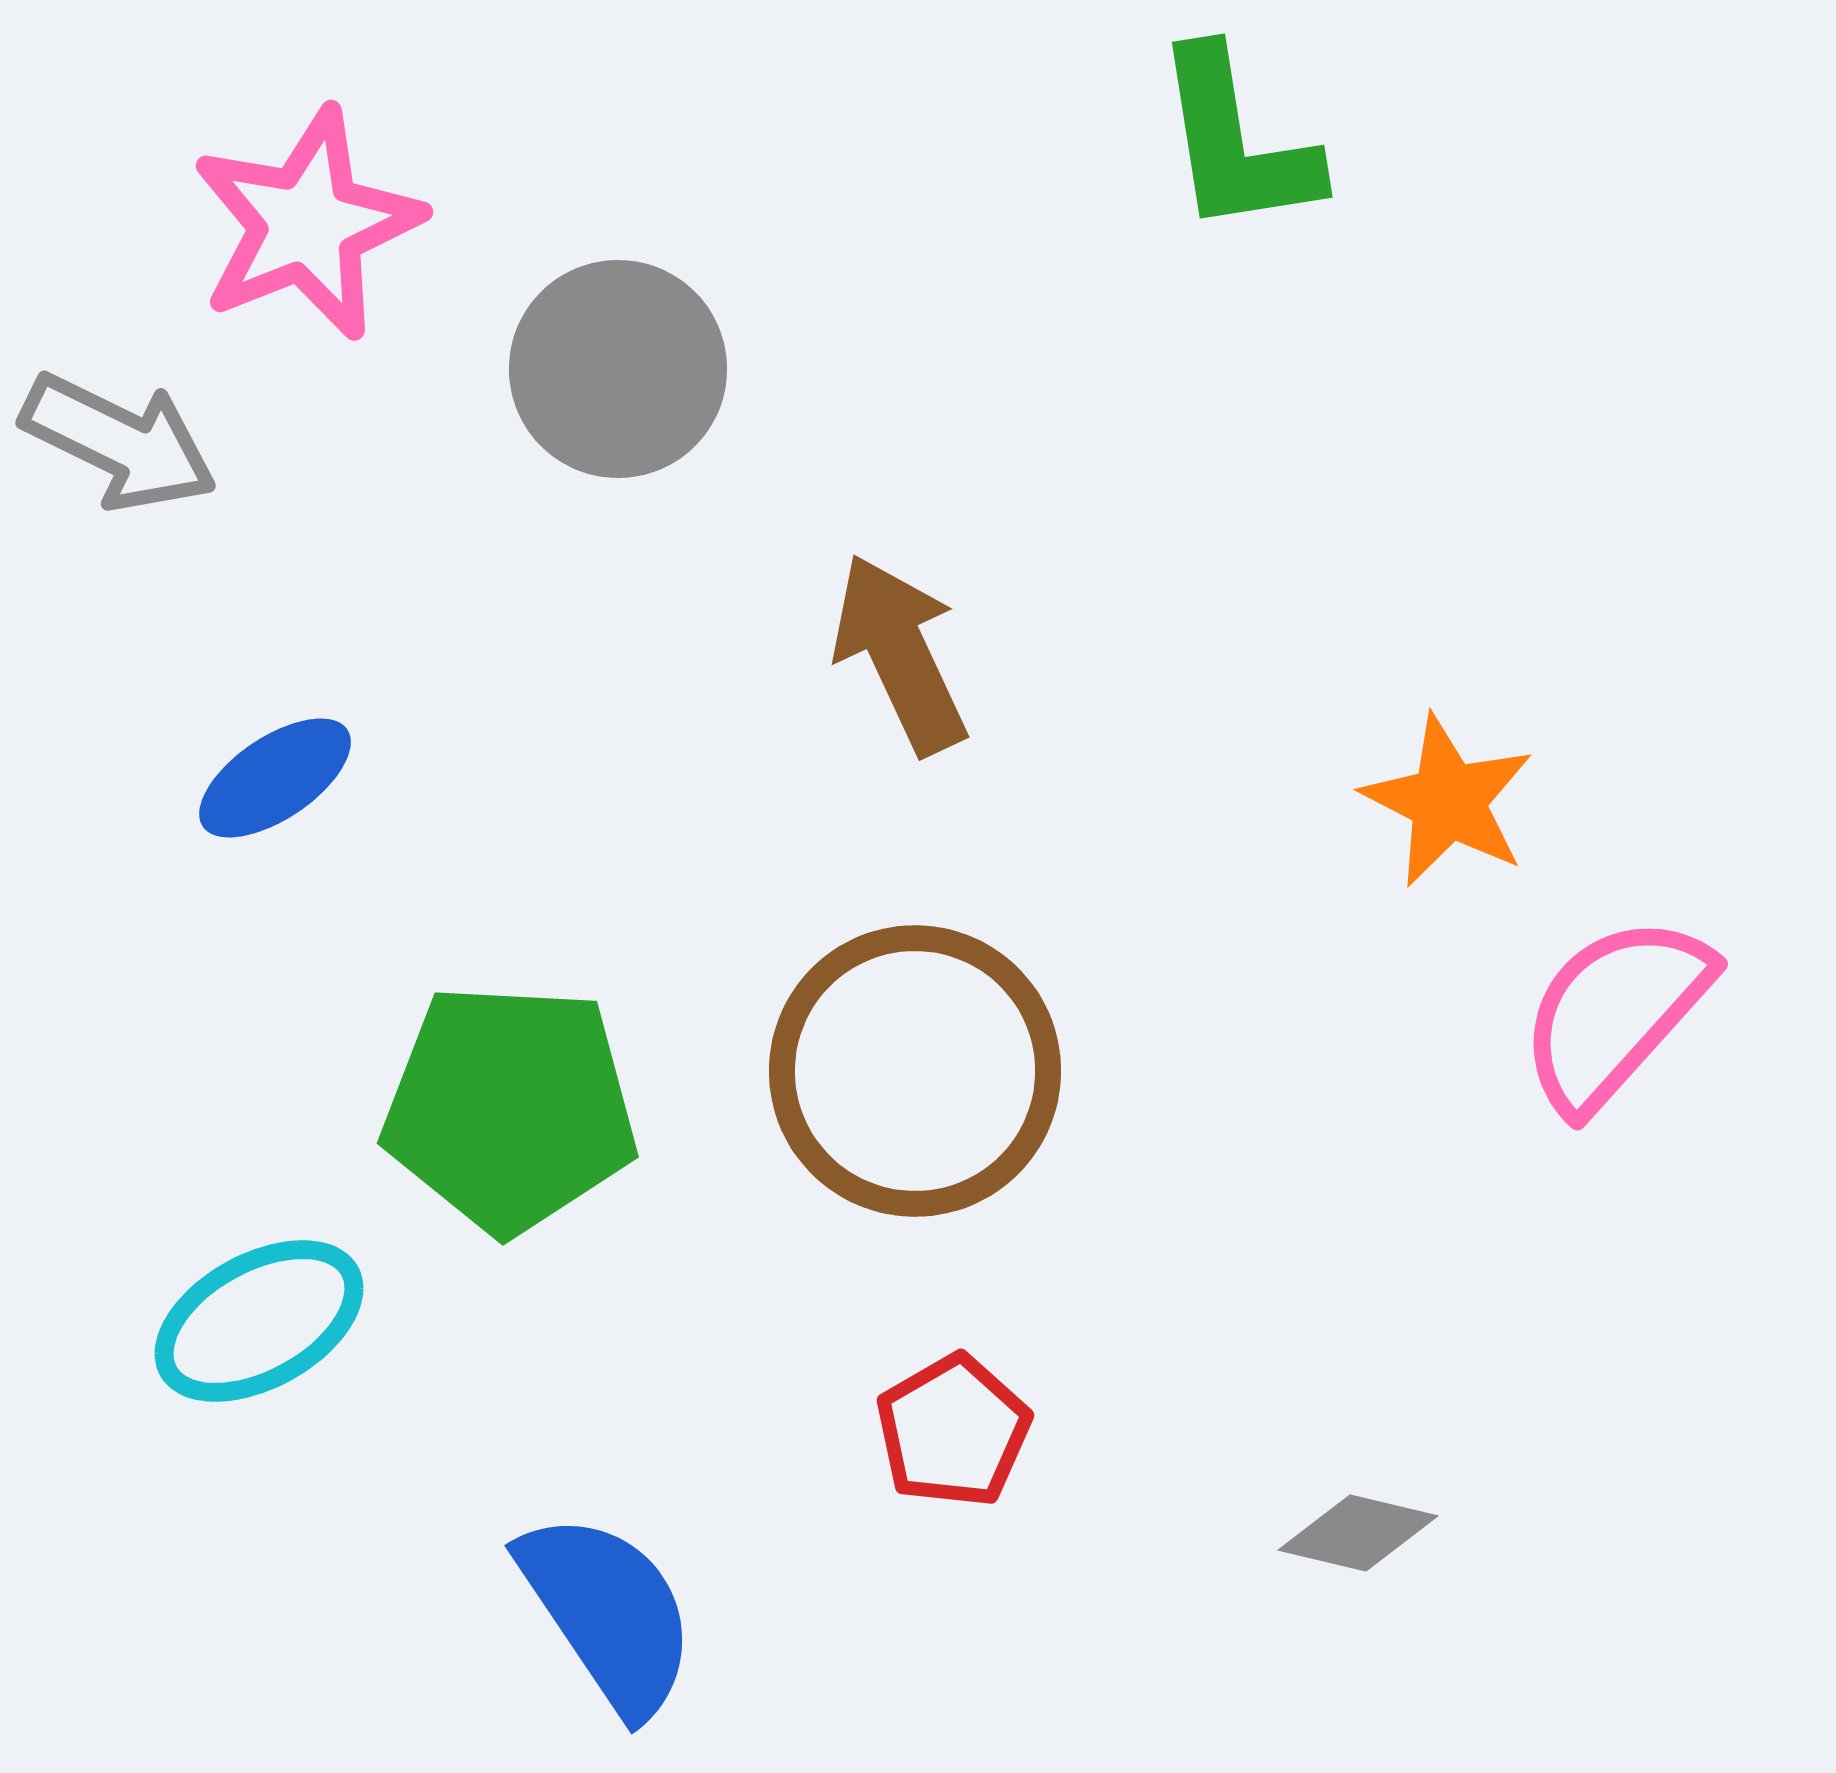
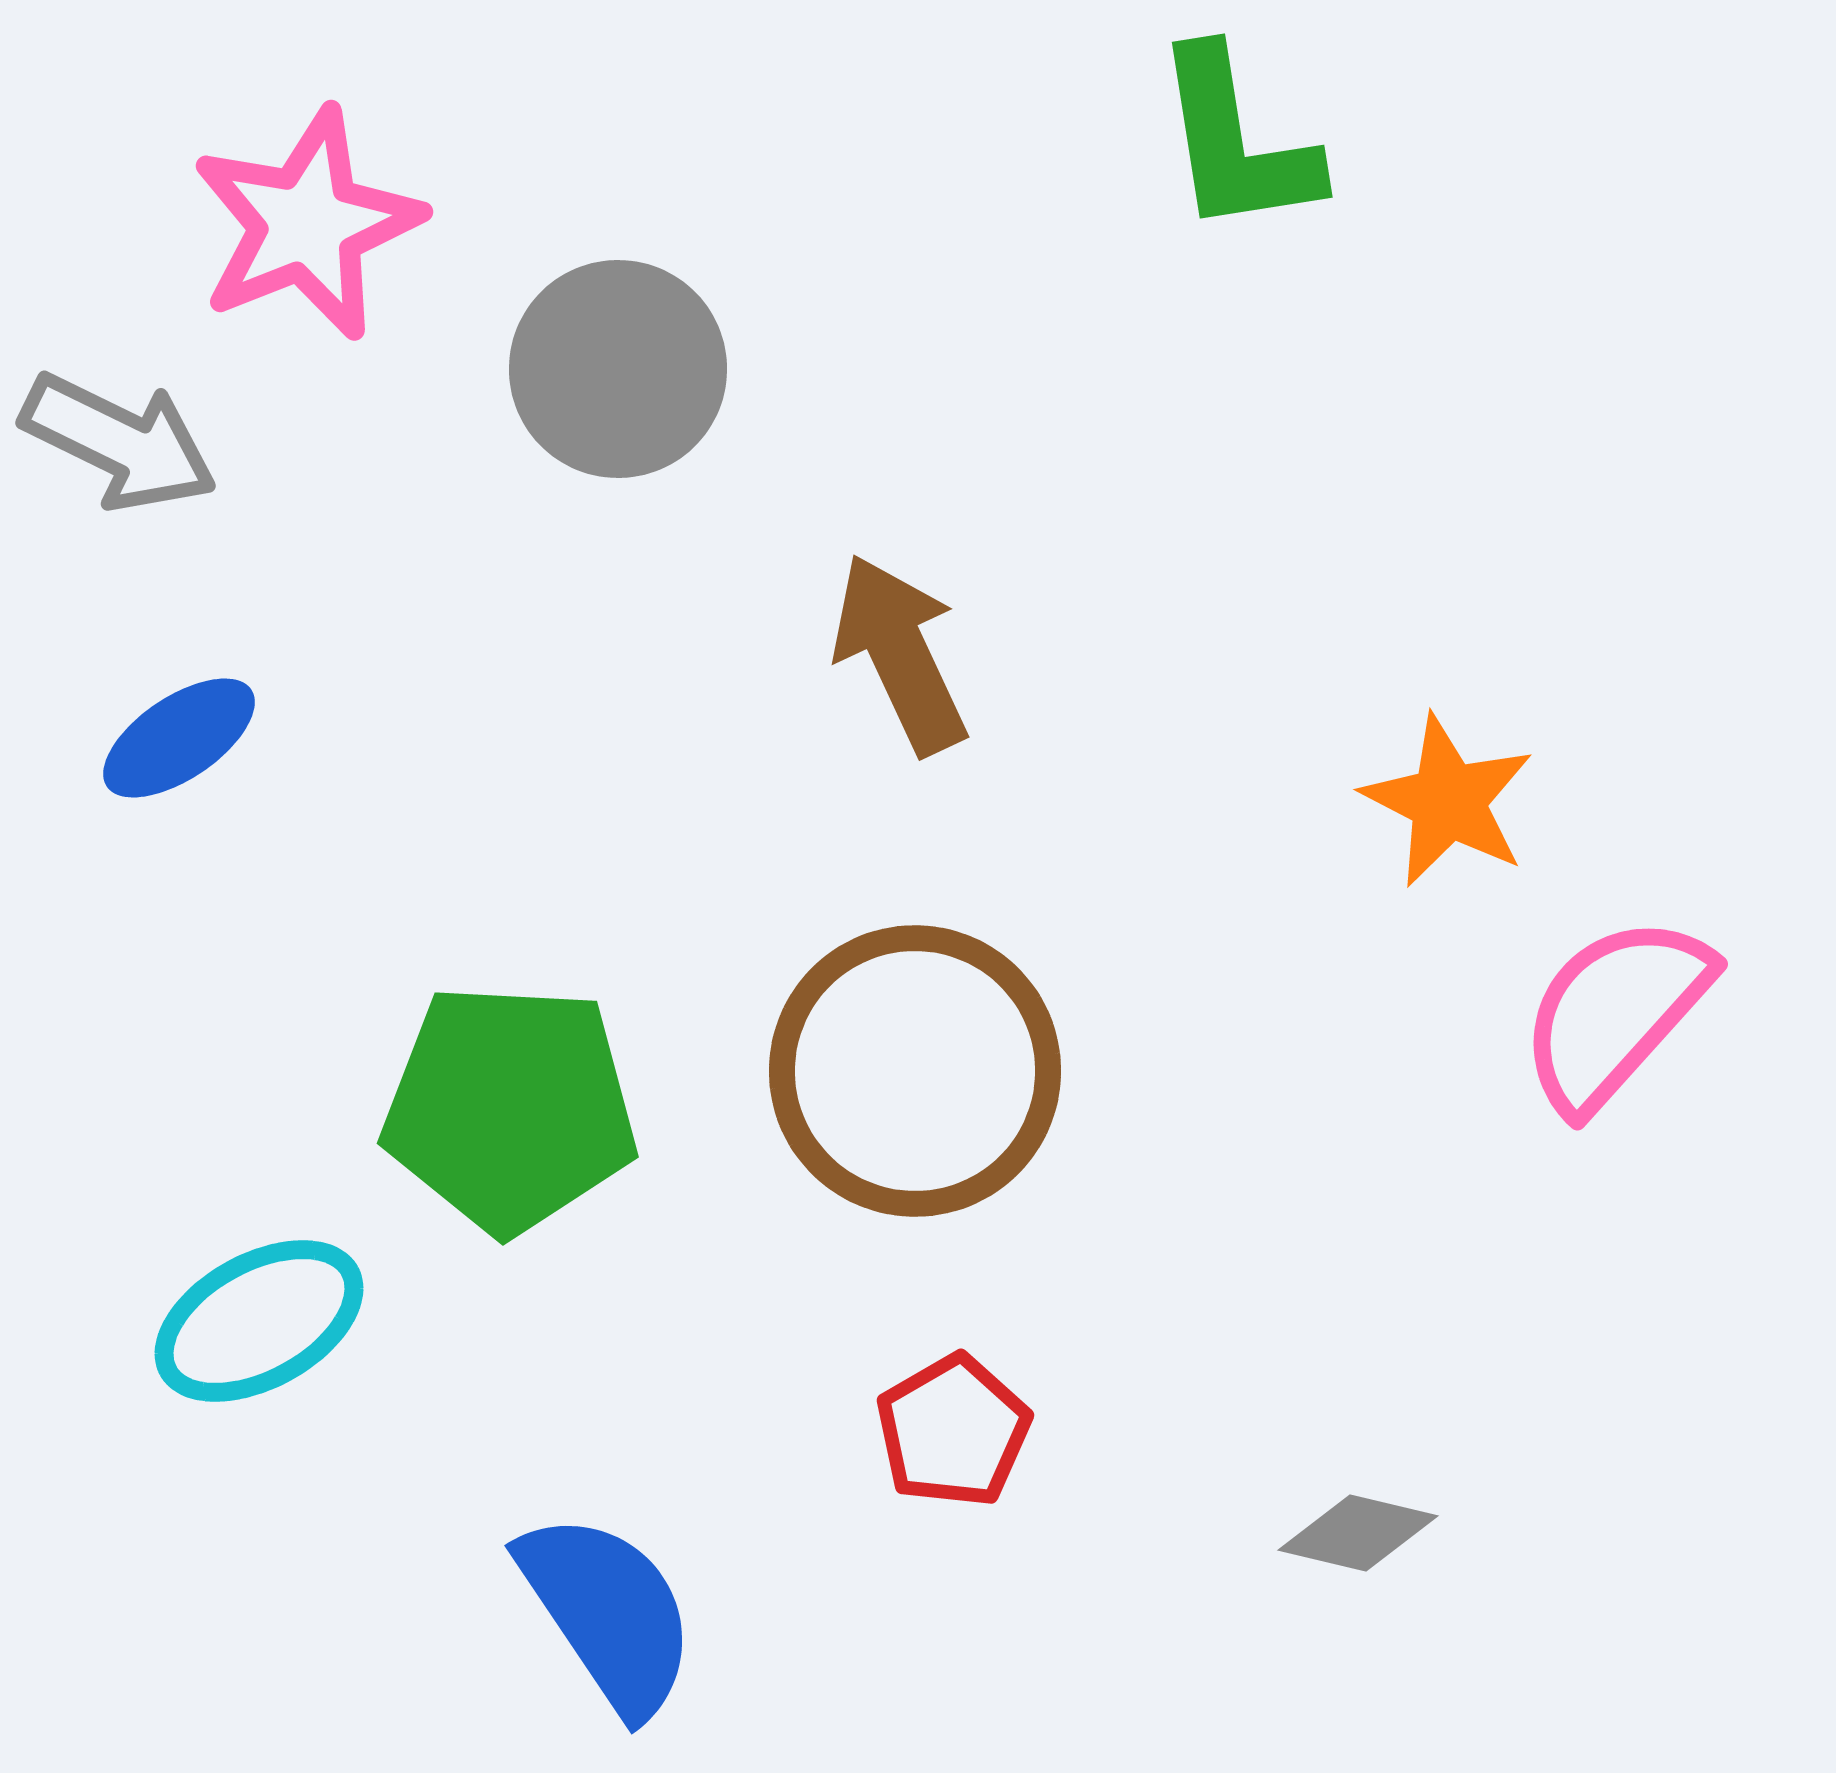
blue ellipse: moved 96 px left, 40 px up
